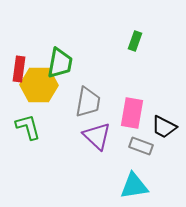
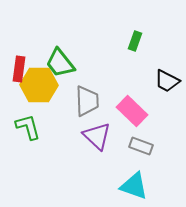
green trapezoid: rotated 132 degrees clockwise
gray trapezoid: moved 1 px left, 1 px up; rotated 12 degrees counterclockwise
pink rectangle: moved 2 px up; rotated 56 degrees counterclockwise
black trapezoid: moved 3 px right, 46 px up
cyan triangle: rotated 28 degrees clockwise
